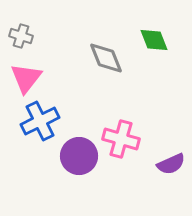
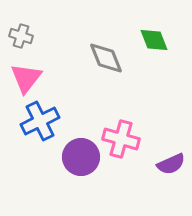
purple circle: moved 2 px right, 1 px down
